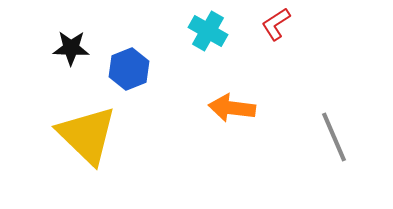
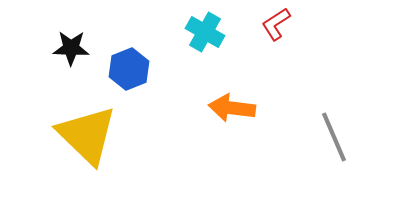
cyan cross: moved 3 px left, 1 px down
